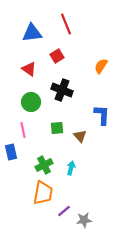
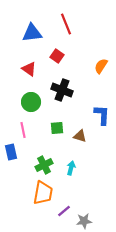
red square: rotated 24 degrees counterclockwise
brown triangle: rotated 32 degrees counterclockwise
gray star: moved 1 px down
